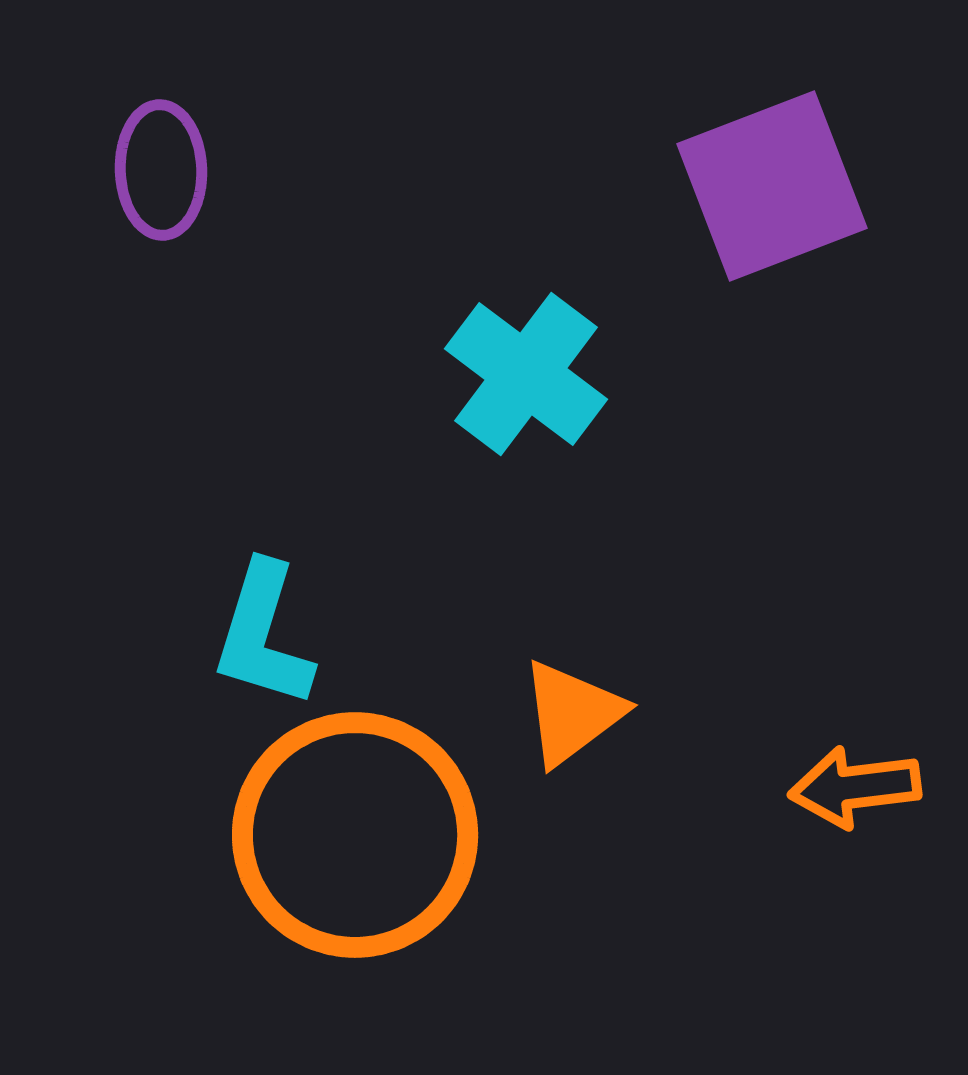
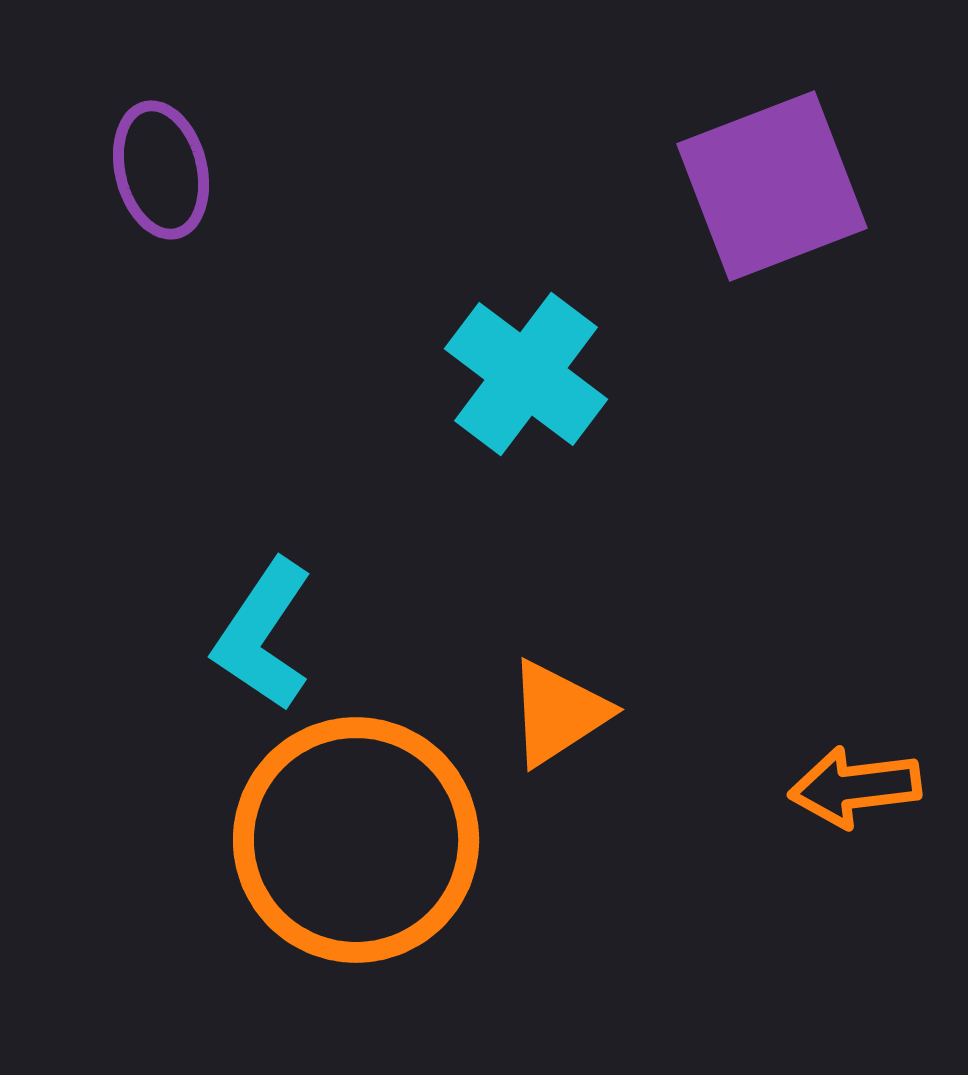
purple ellipse: rotated 12 degrees counterclockwise
cyan L-shape: rotated 17 degrees clockwise
orange triangle: moved 14 px left; rotated 4 degrees clockwise
orange circle: moved 1 px right, 5 px down
